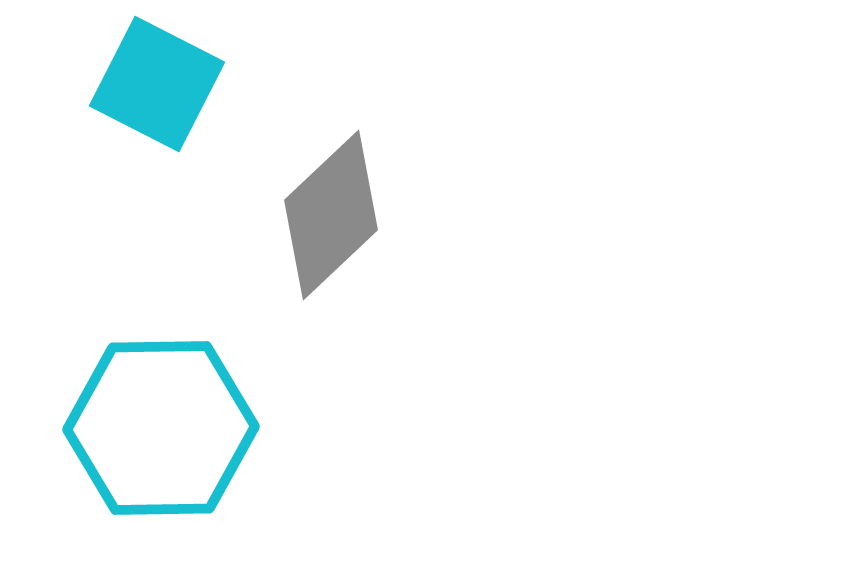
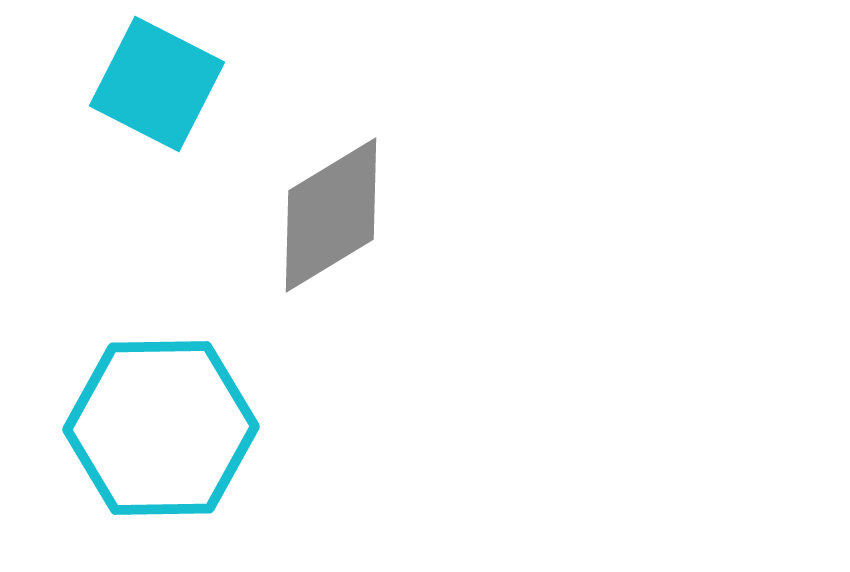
gray diamond: rotated 12 degrees clockwise
